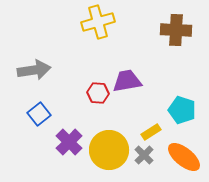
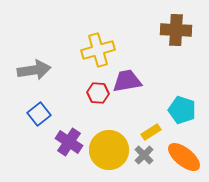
yellow cross: moved 28 px down
purple cross: rotated 12 degrees counterclockwise
